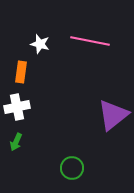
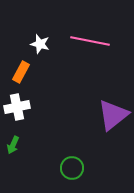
orange rectangle: rotated 20 degrees clockwise
green arrow: moved 3 px left, 3 px down
